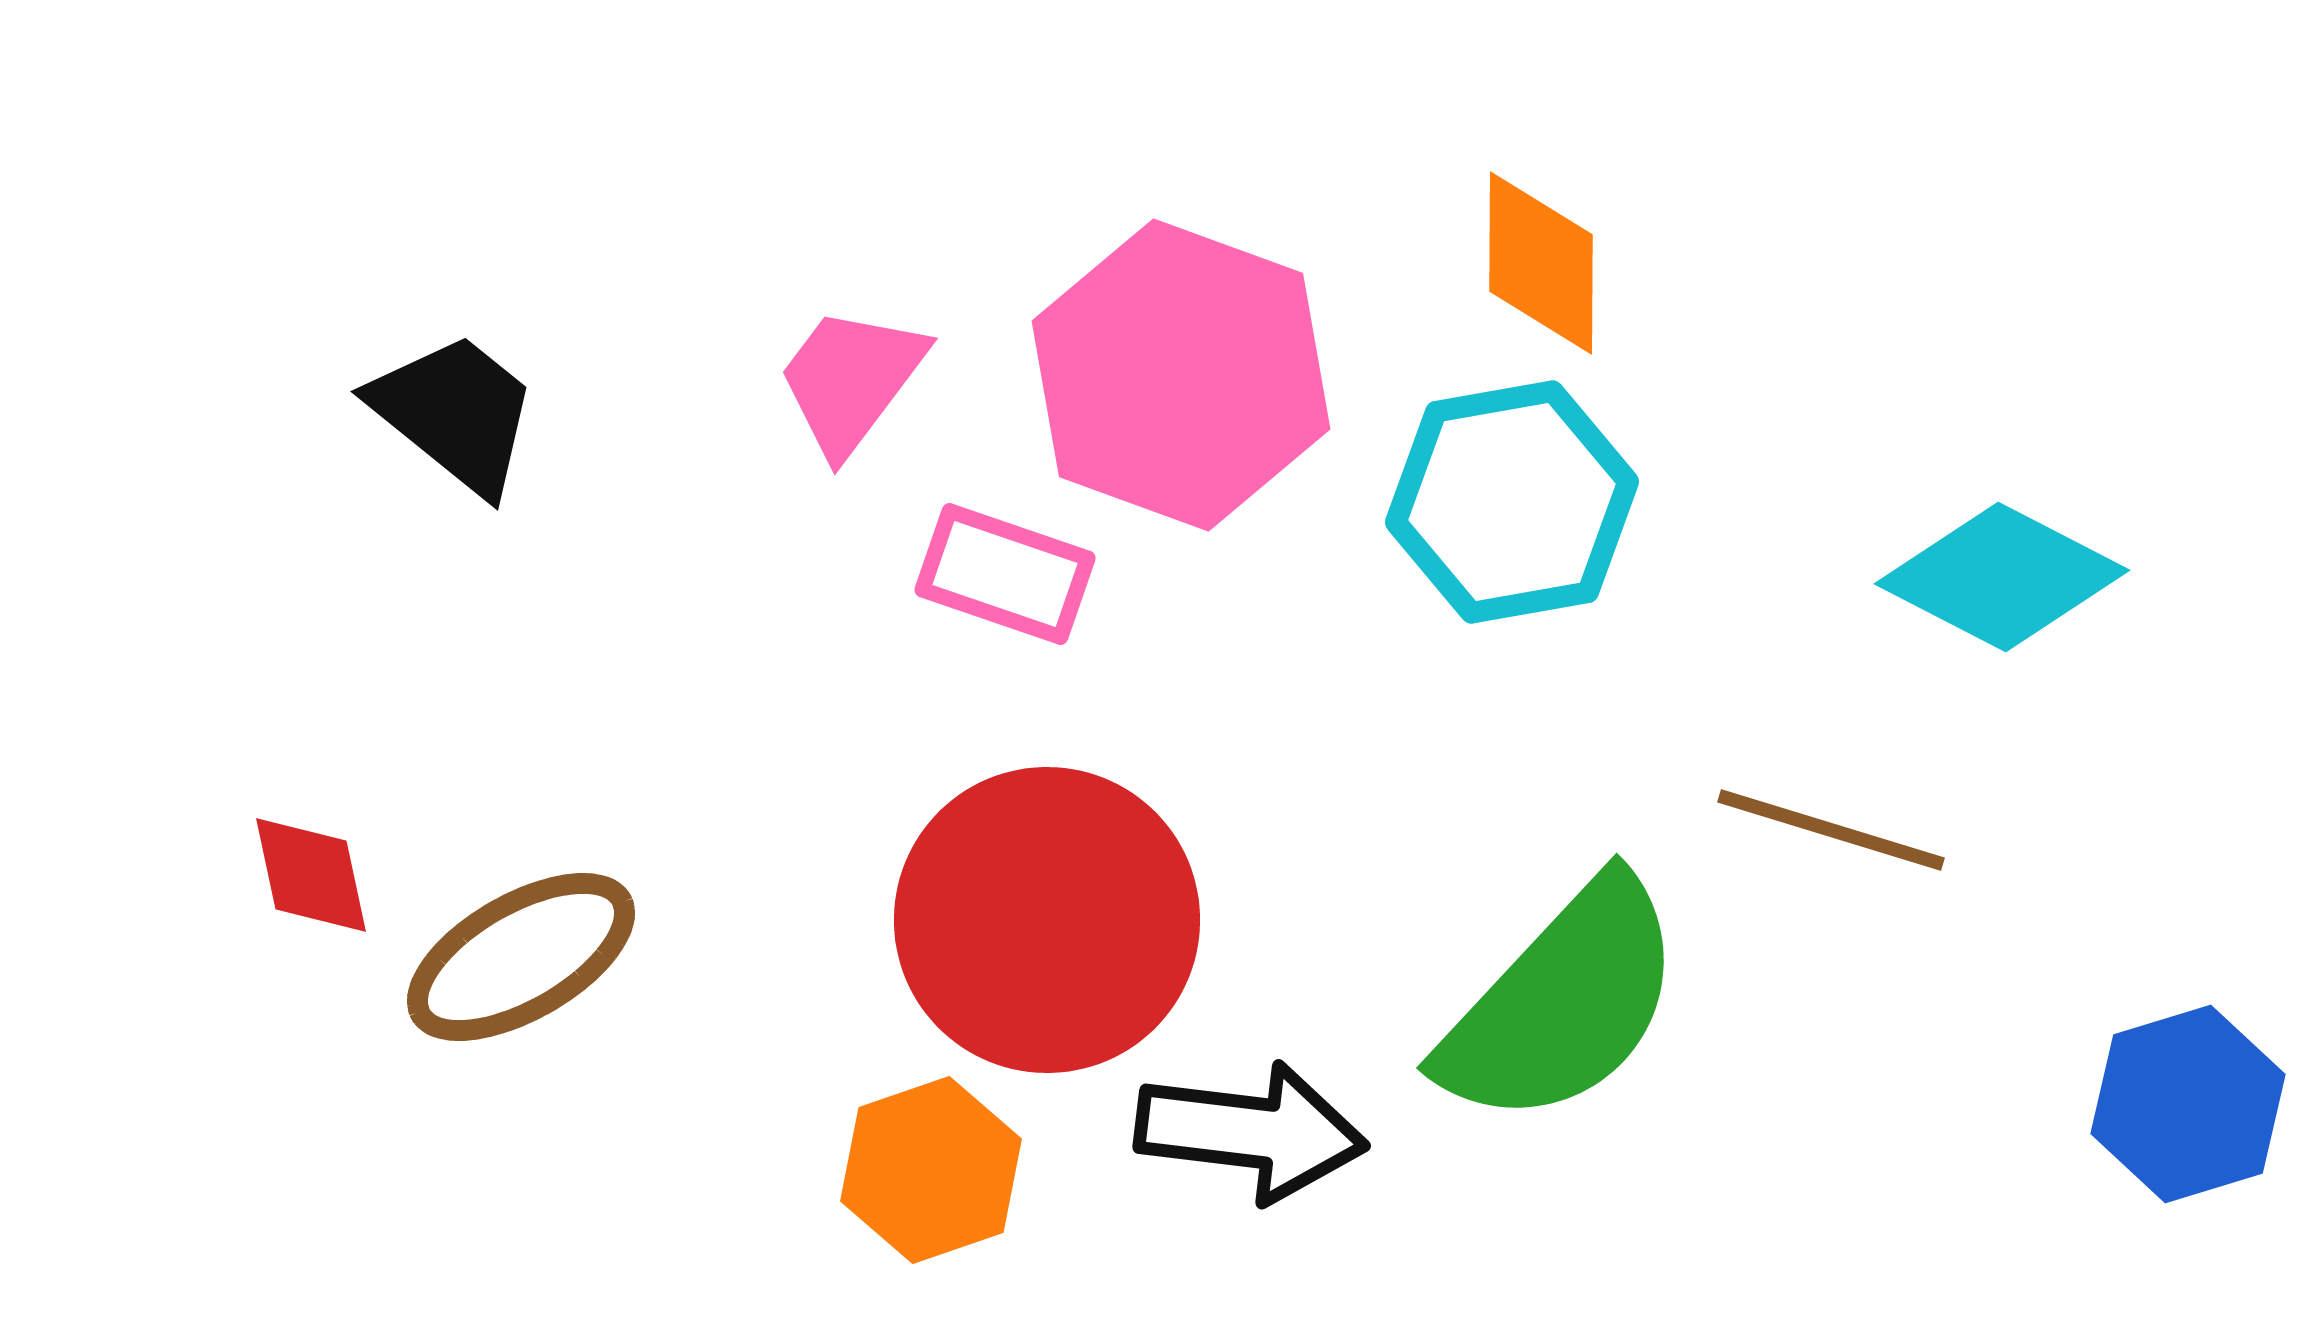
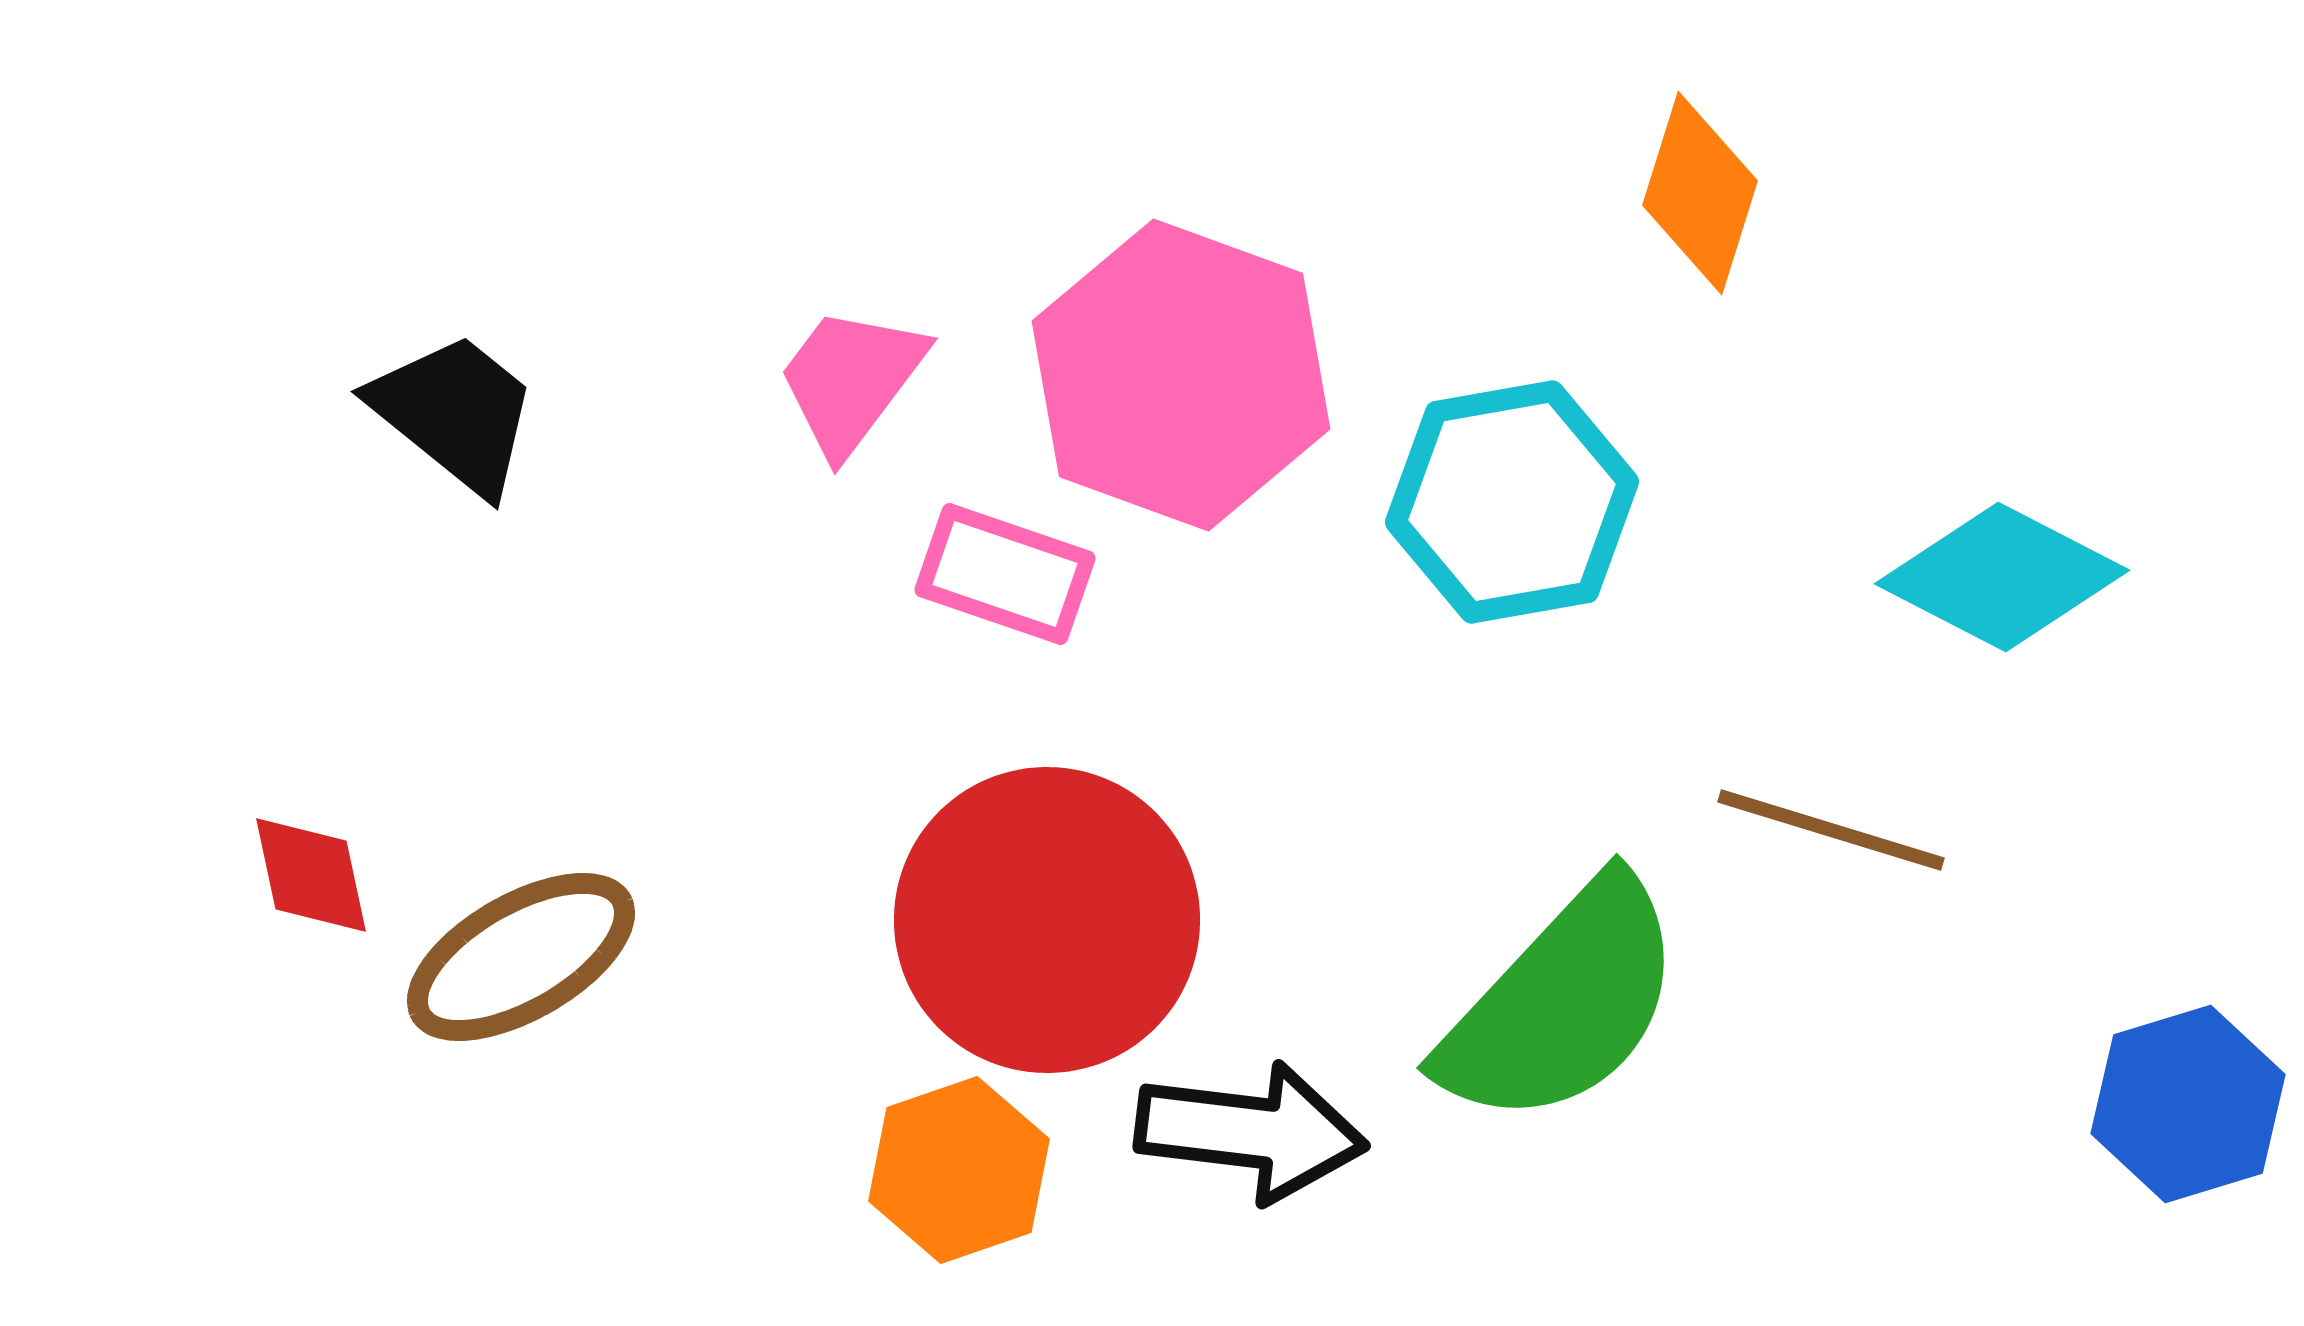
orange diamond: moved 159 px right, 70 px up; rotated 17 degrees clockwise
orange hexagon: moved 28 px right
